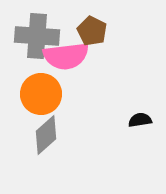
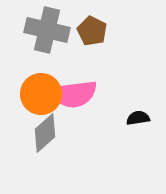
gray cross: moved 10 px right, 6 px up; rotated 9 degrees clockwise
pink semicircle: moved 8 px right, 38 px down
black semicircle: moved 2 px left, 2 px up
gray diamond: moved 1 px left, 2 px up
